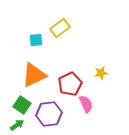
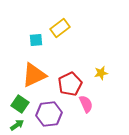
green square: moved 2 px left, 1 px up
